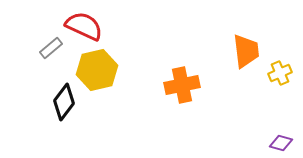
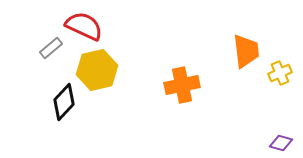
black diamond: rotated 6 degrees clockwise
